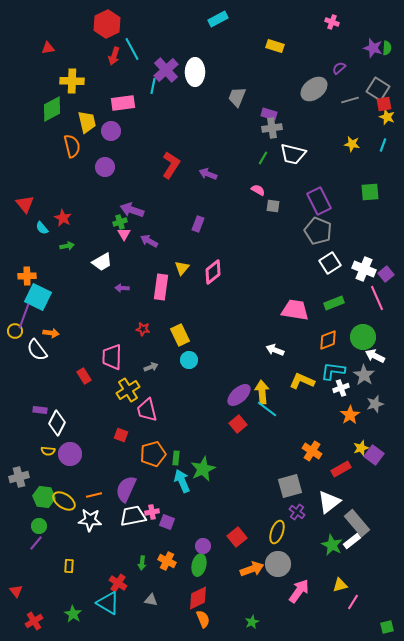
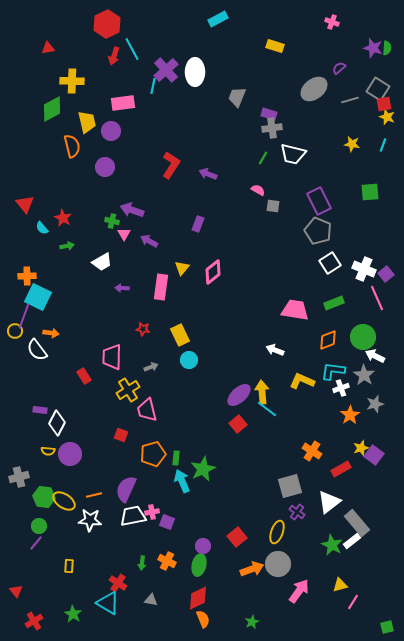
green cross at (120, 222): moved 8 px left, 1 px up; rotated 32 degrees clockwise
